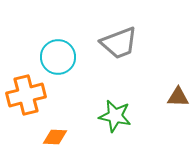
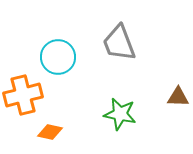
gray trapezoid: rotated 90 degrees clockwise
orange cross: moved 3 px left
green star: moved 5 px right, 2 px up
orange diamond: moved 5 px left, 5 px up; rotated 10 degrees clockwise
